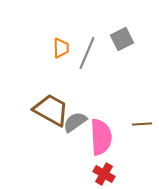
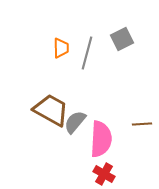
gray line: rotated 8 degrees counterclockwise
gray semicircle: rotated 15 degrees counterclockwise
pink semicircle: moved 2 px down; rotated 6 degrees clockwise
